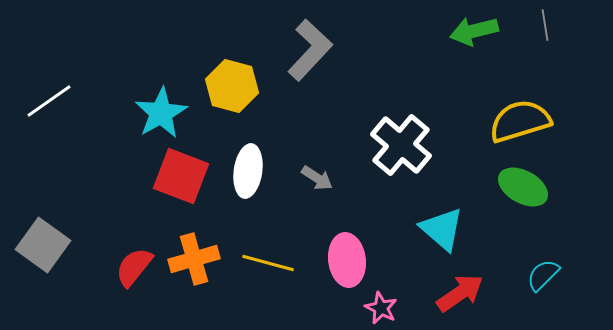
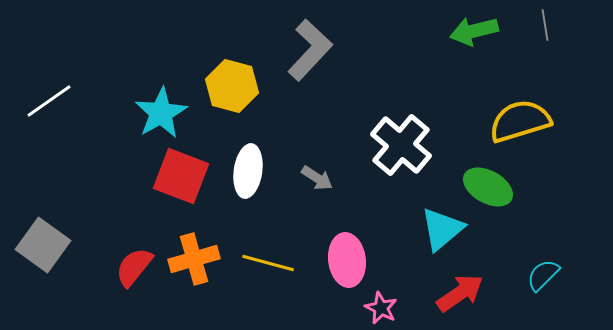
green ellipse: moved 35 px left
cyan triangle: rotated 39 degrees clockwise
